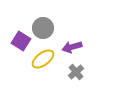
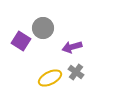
yellow ellipse: moved 7 px right, 19 px down; rotated 10 degrees clockwise
gray cross: rotated 14 degrees counterclockwise
